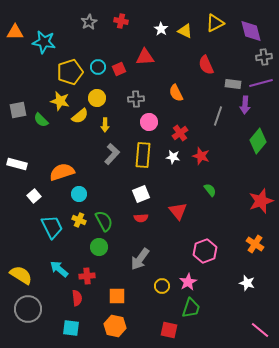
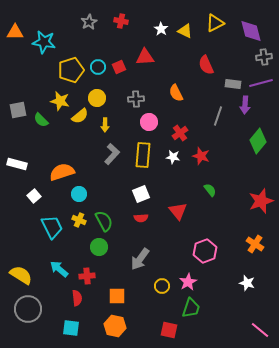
red square at (119, 69): moved 2 px up
yellow pentagon at (70, 72): moved 1 px right, 2 px up
